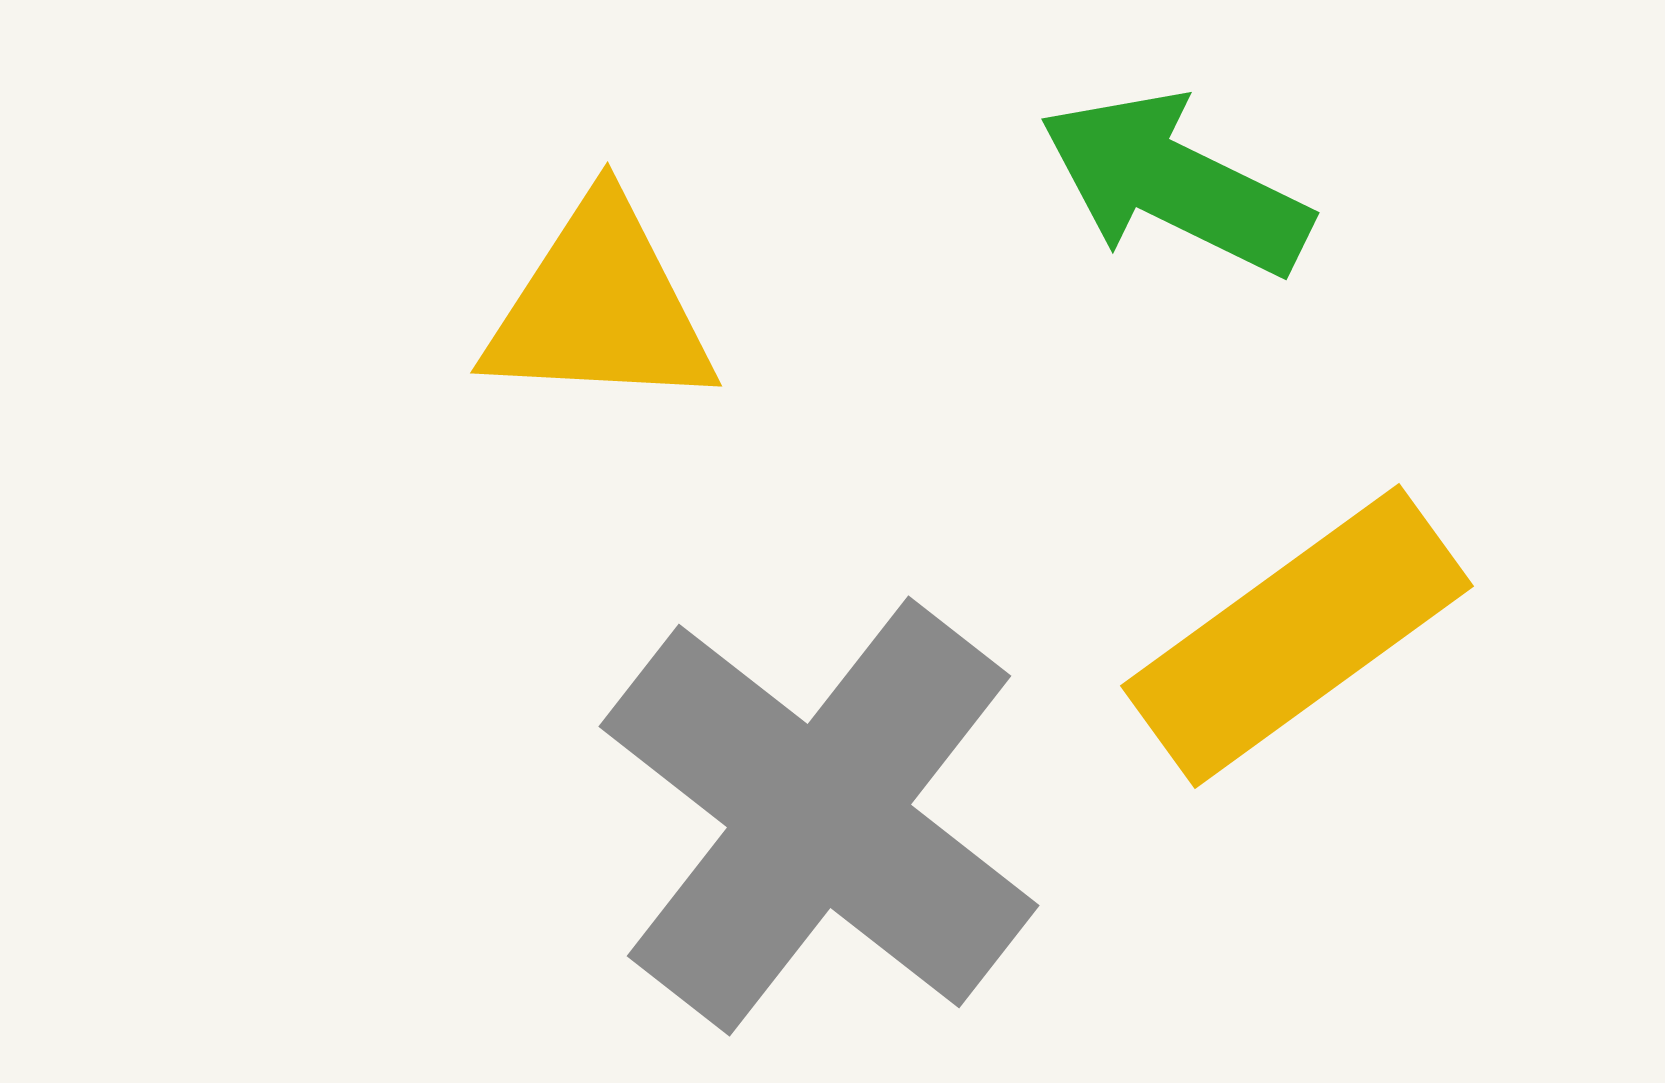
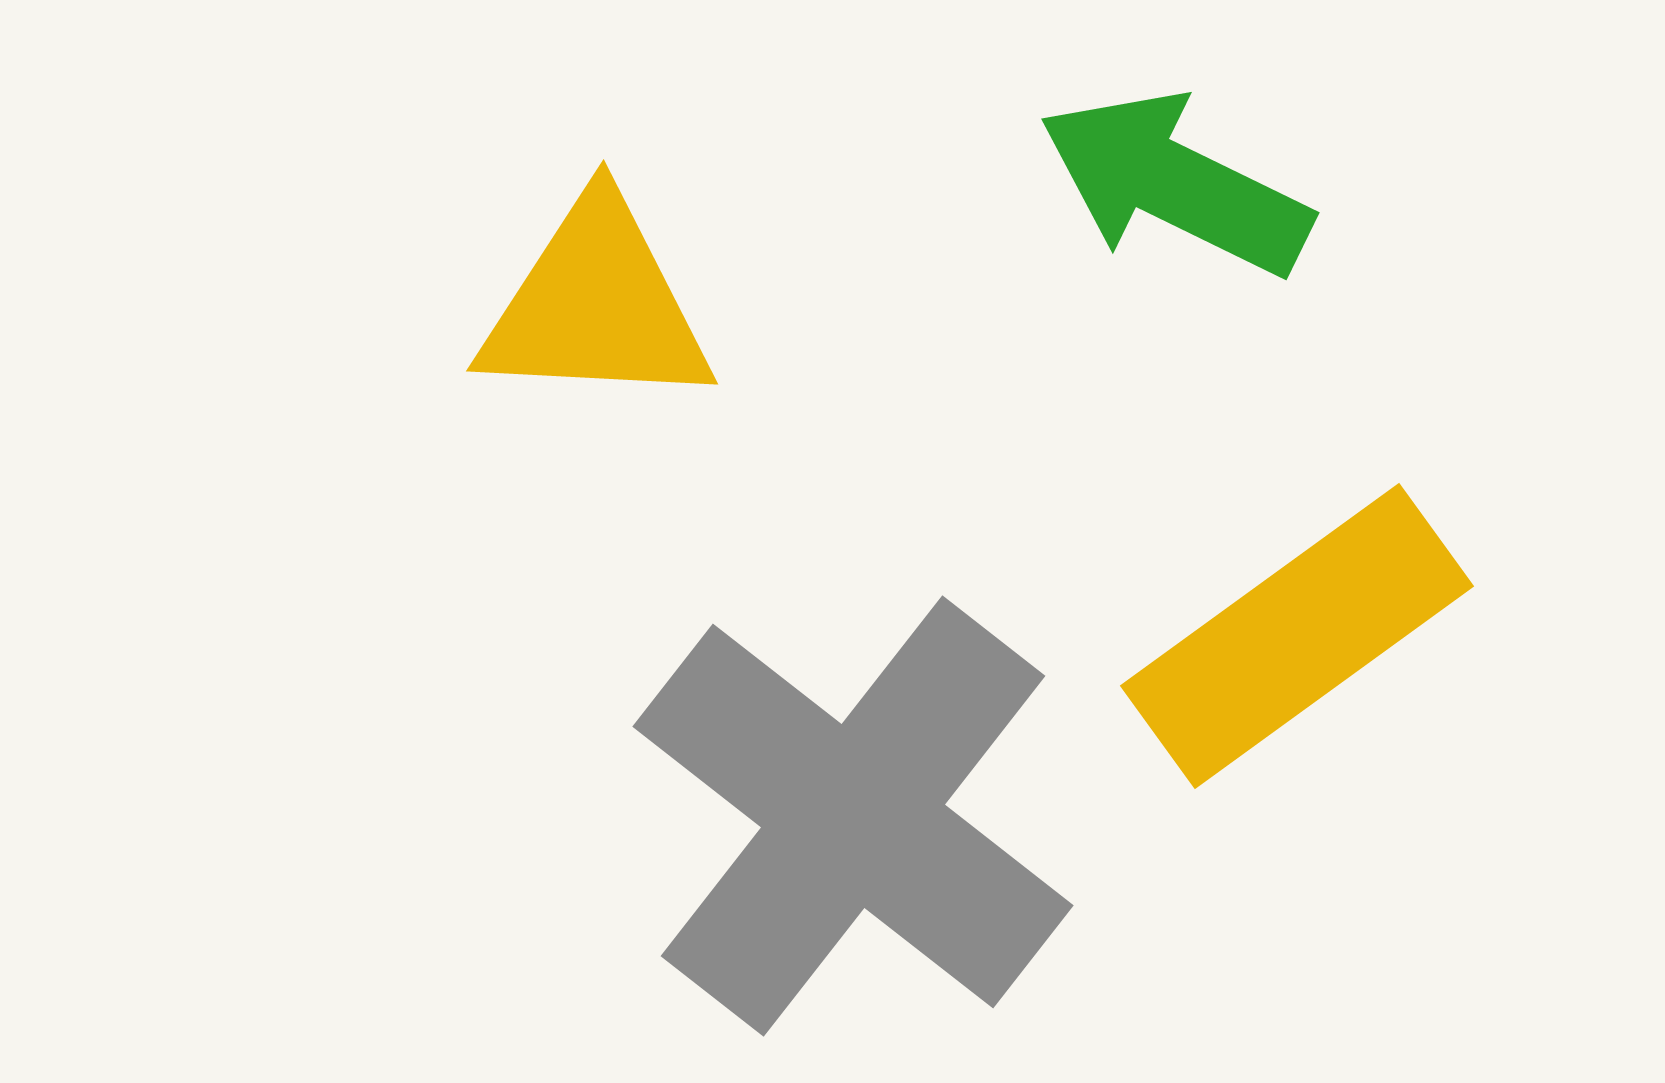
yellow triangle: moved 4 px left, 2 px up
gray cross: moved 34 px right
